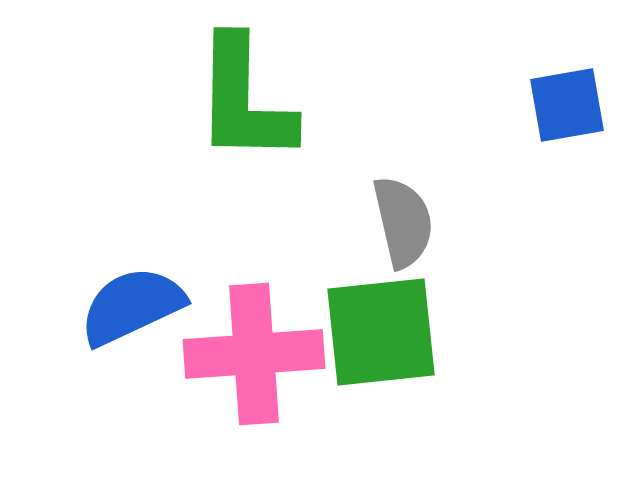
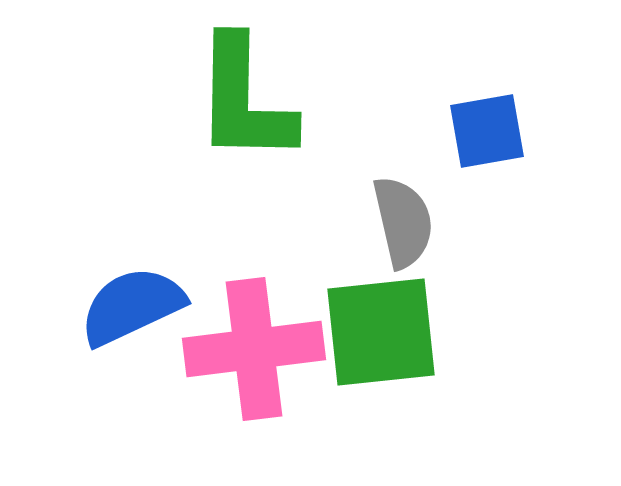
blue square: moved 80 px left, 26 px down
pink cross: moved 5 px up; rotated 3 degrees counterclockwise
